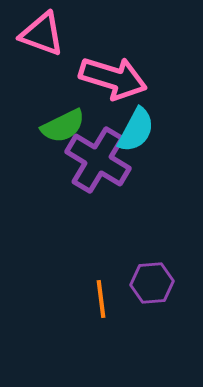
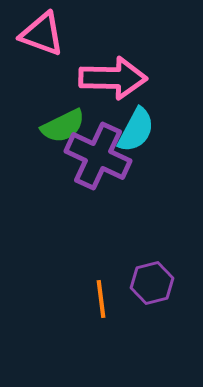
pink arrow: rotated 16 degrees counterclockwise
purple cross: moved 4 px up; rotated 6 degrees counterclockwise
purple hexagon: rotated 9 degrees counterclockwise
